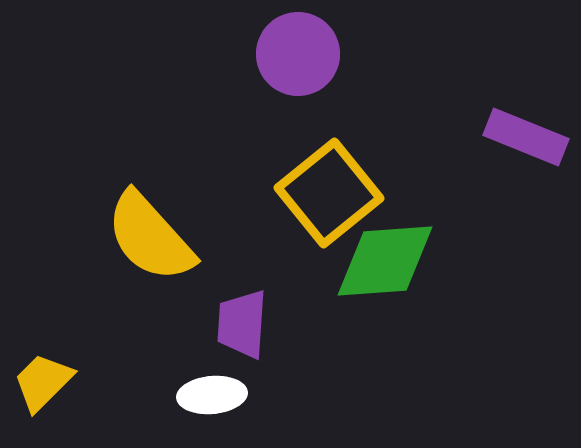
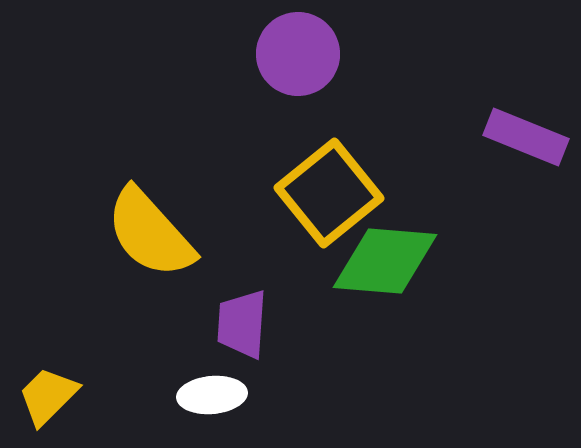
yellow semicircle: moved 4 px up
green diamond: rotated 9 degrees clockwise
yellow trapezoid: moved 5 px right, 14 px down
